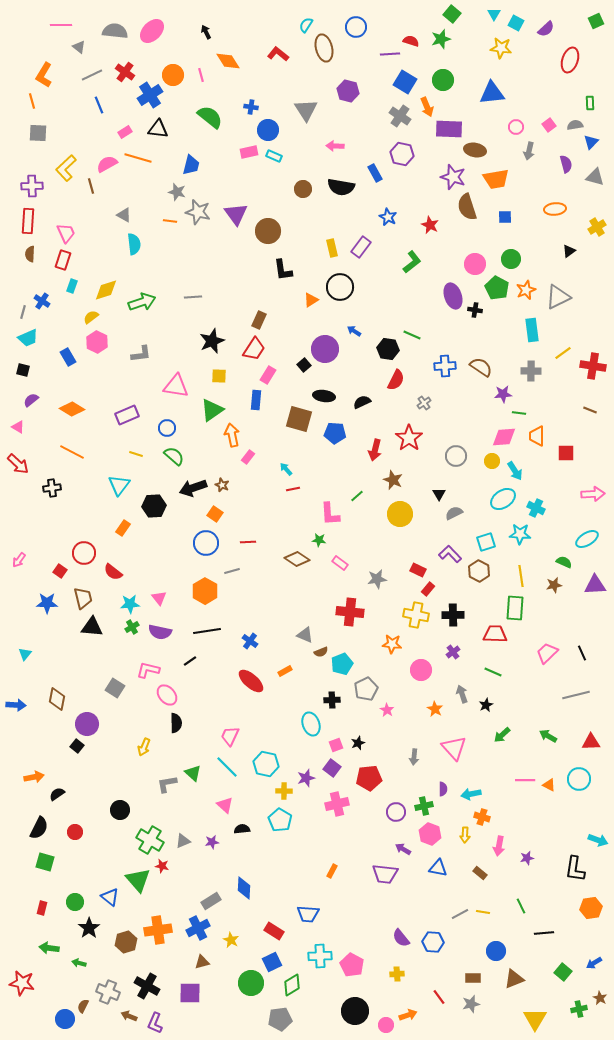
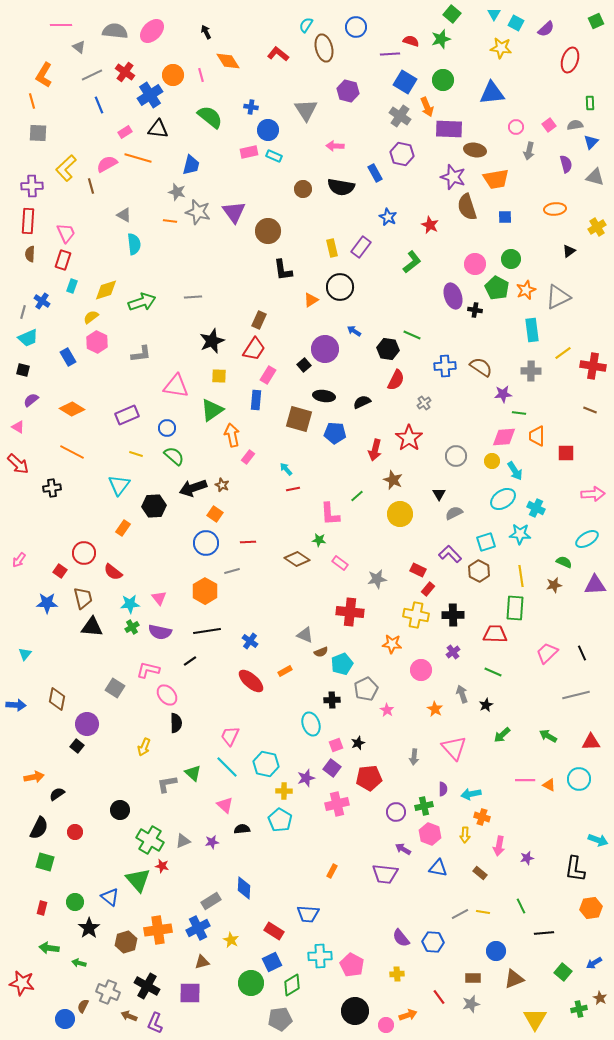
purple triangle at (236, 214): moved 2 px left, 2 px up
